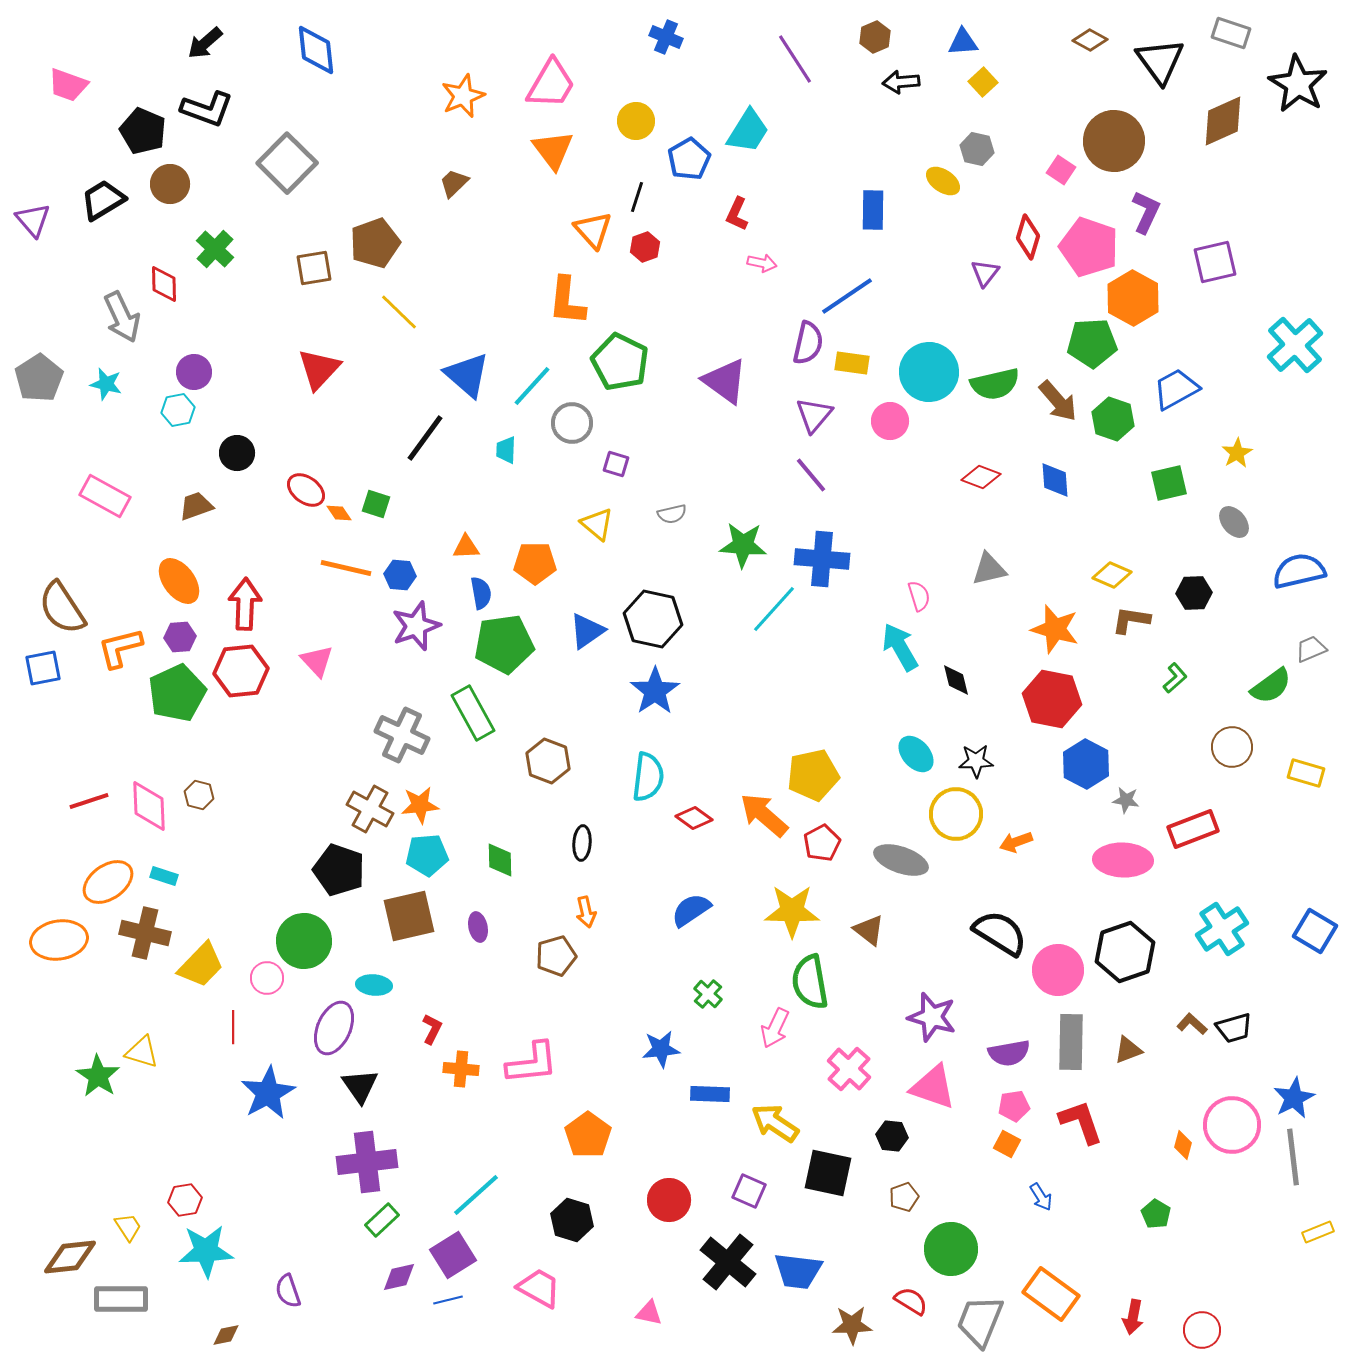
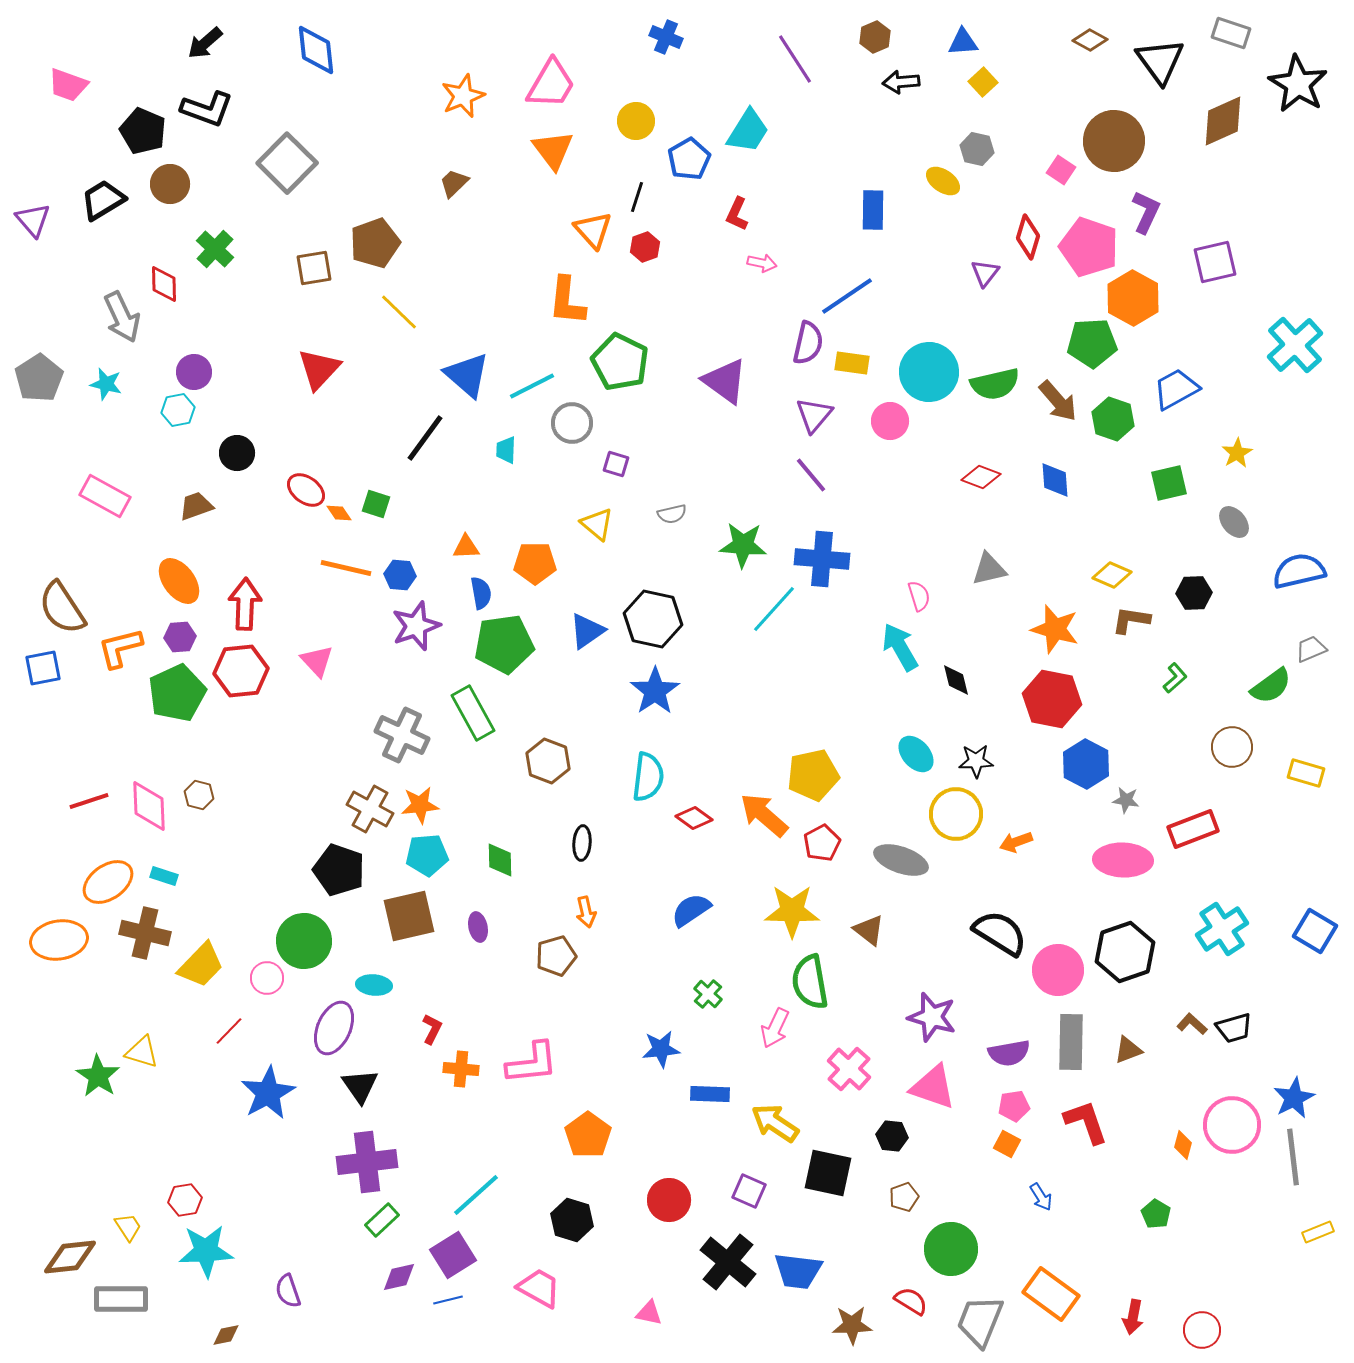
cyan line at (532, 386): rotated 21 degrees clockwise
red line at (233, 1027): moved 4 px left, 4 px down; rotated 44 degrees clockwise
red L-shape at (1081, 1122): moved 5 px right
